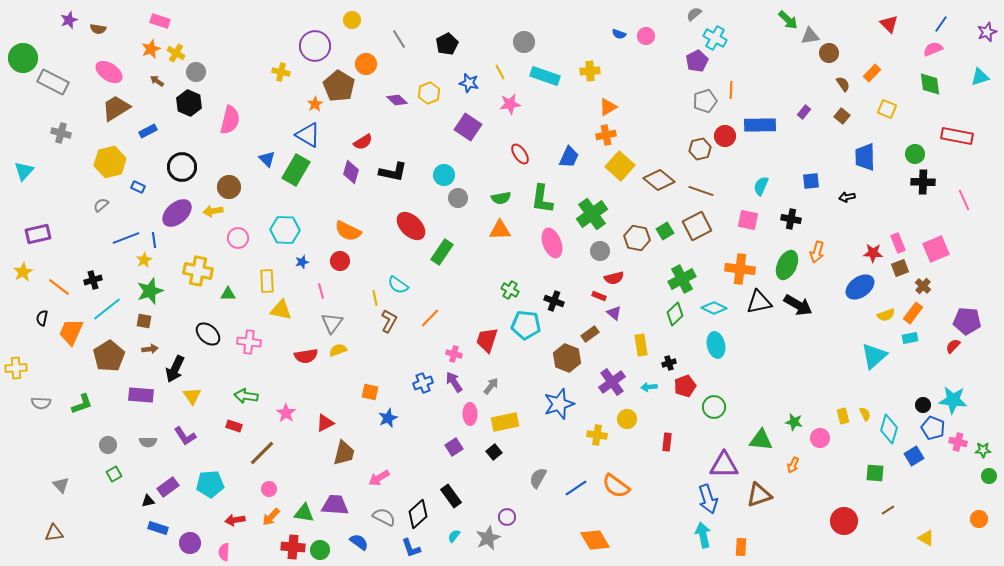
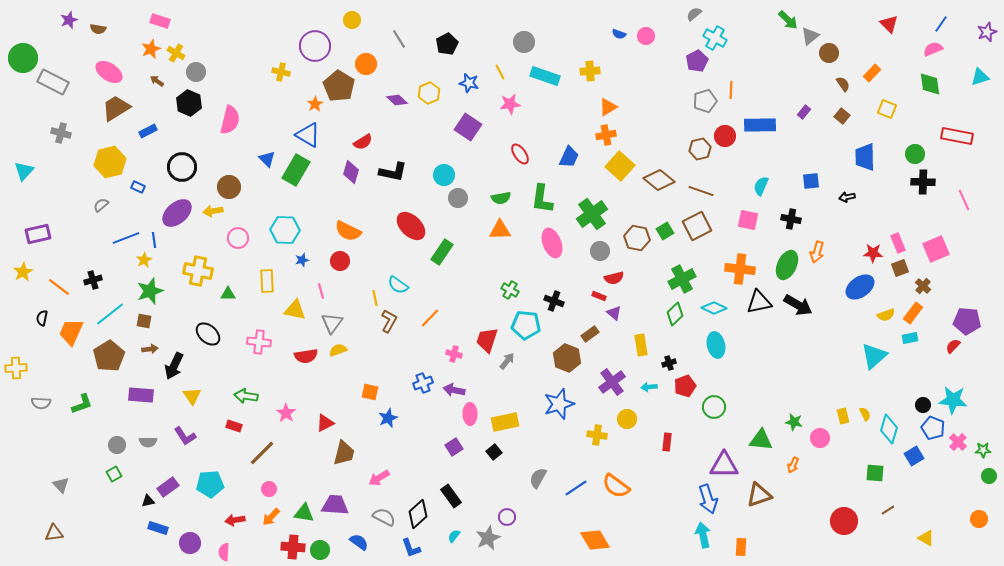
gray triangle at (810, 36): rotated 30 degrees counterclockwise
blue star at (302, 262): moved 2 px up
cyan line at (107, 309): moved 3 px right, 5 px down
yellow triangle at (281, 310): moved 14 px right
pink cross at (249, 342): moved 10 px right
black arrow at (175, 369): moved 1 px left, 3 px up
purple arrow at (454, 382): moved 8 px down; rotated 45 degrees counterclockwise
gray arrow at (491, 386): moved 16 px right, 25 px up
pink cross at (958, 442): rotated 30 degrees clockwise
gray circle at (108, 445): moved 9 px right
